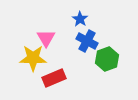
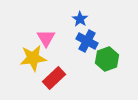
yellow star: rotated 8 degrees counterclockwise
red rectangle: rotated 20 degrees counterclockwise
